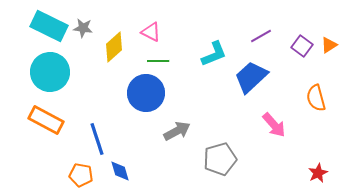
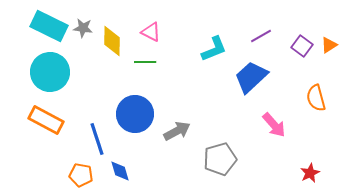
yellow diamond: moved 2 px left, 6 px up; rotated 48 degrees counterclockwise
cyan L-shape: moved 5 px up
green line: moved 13 px left, 1 px down
blue circle: moved 11 px left, 21 px down
red star: moved 8 px left
